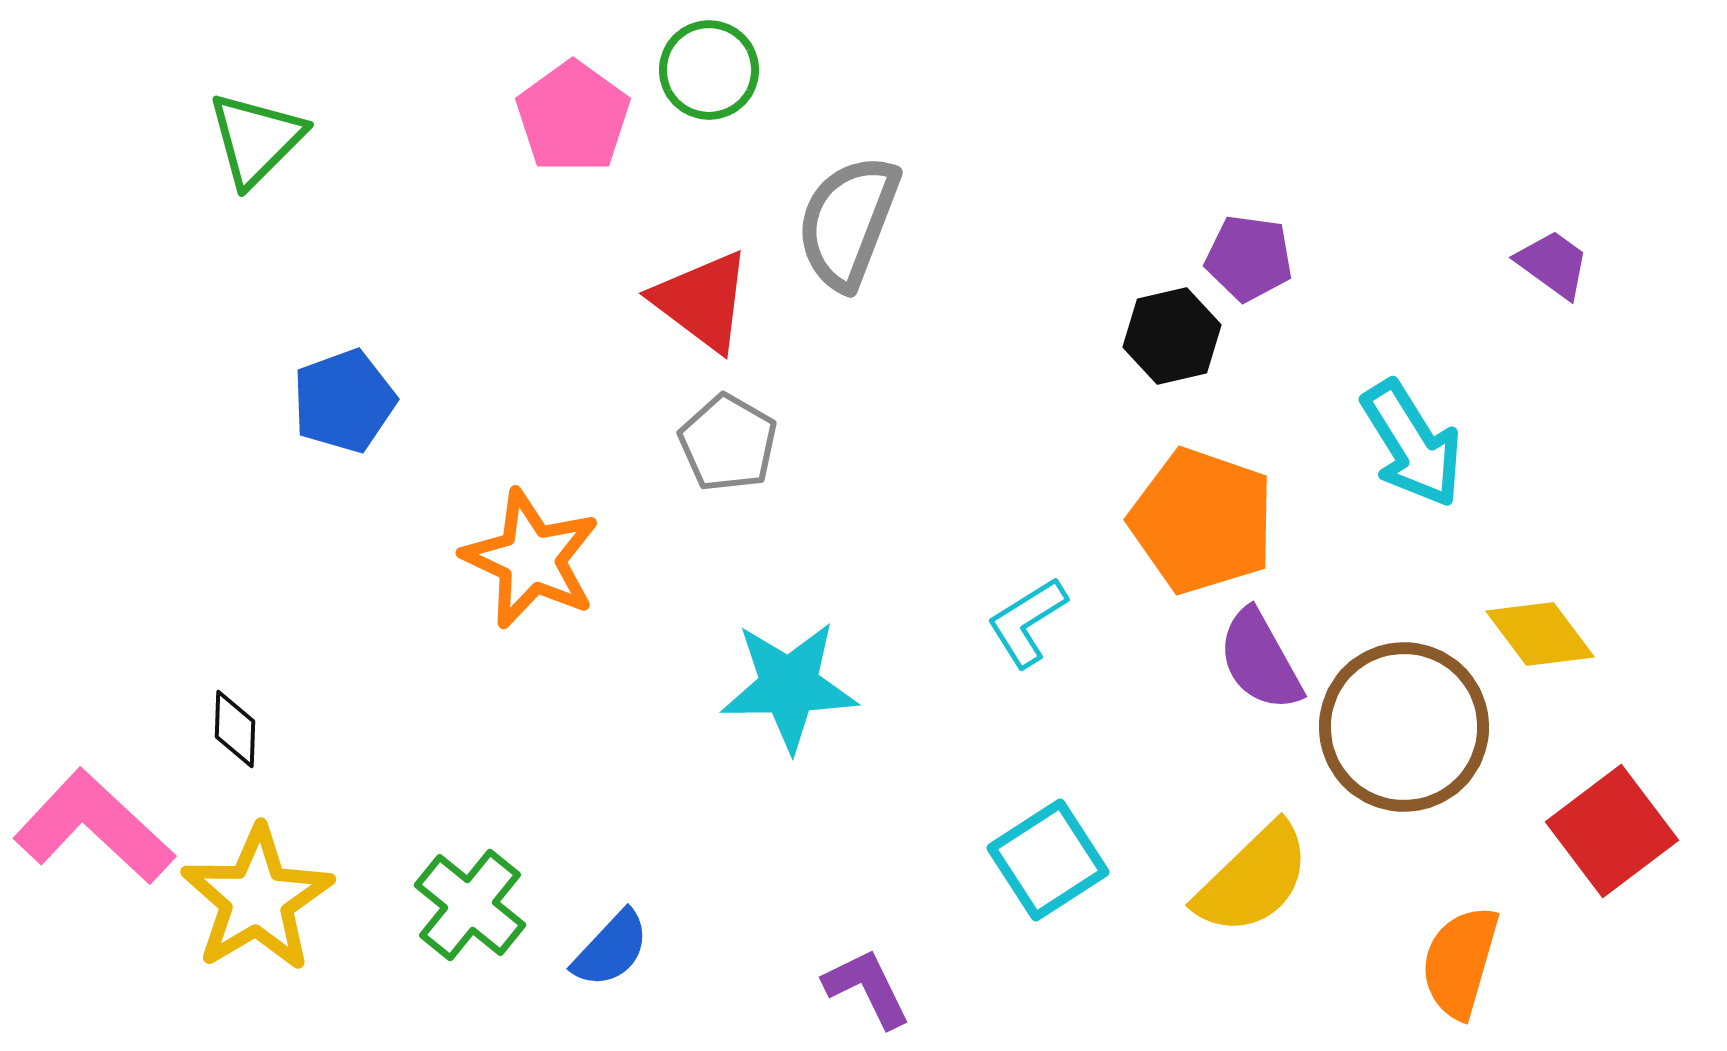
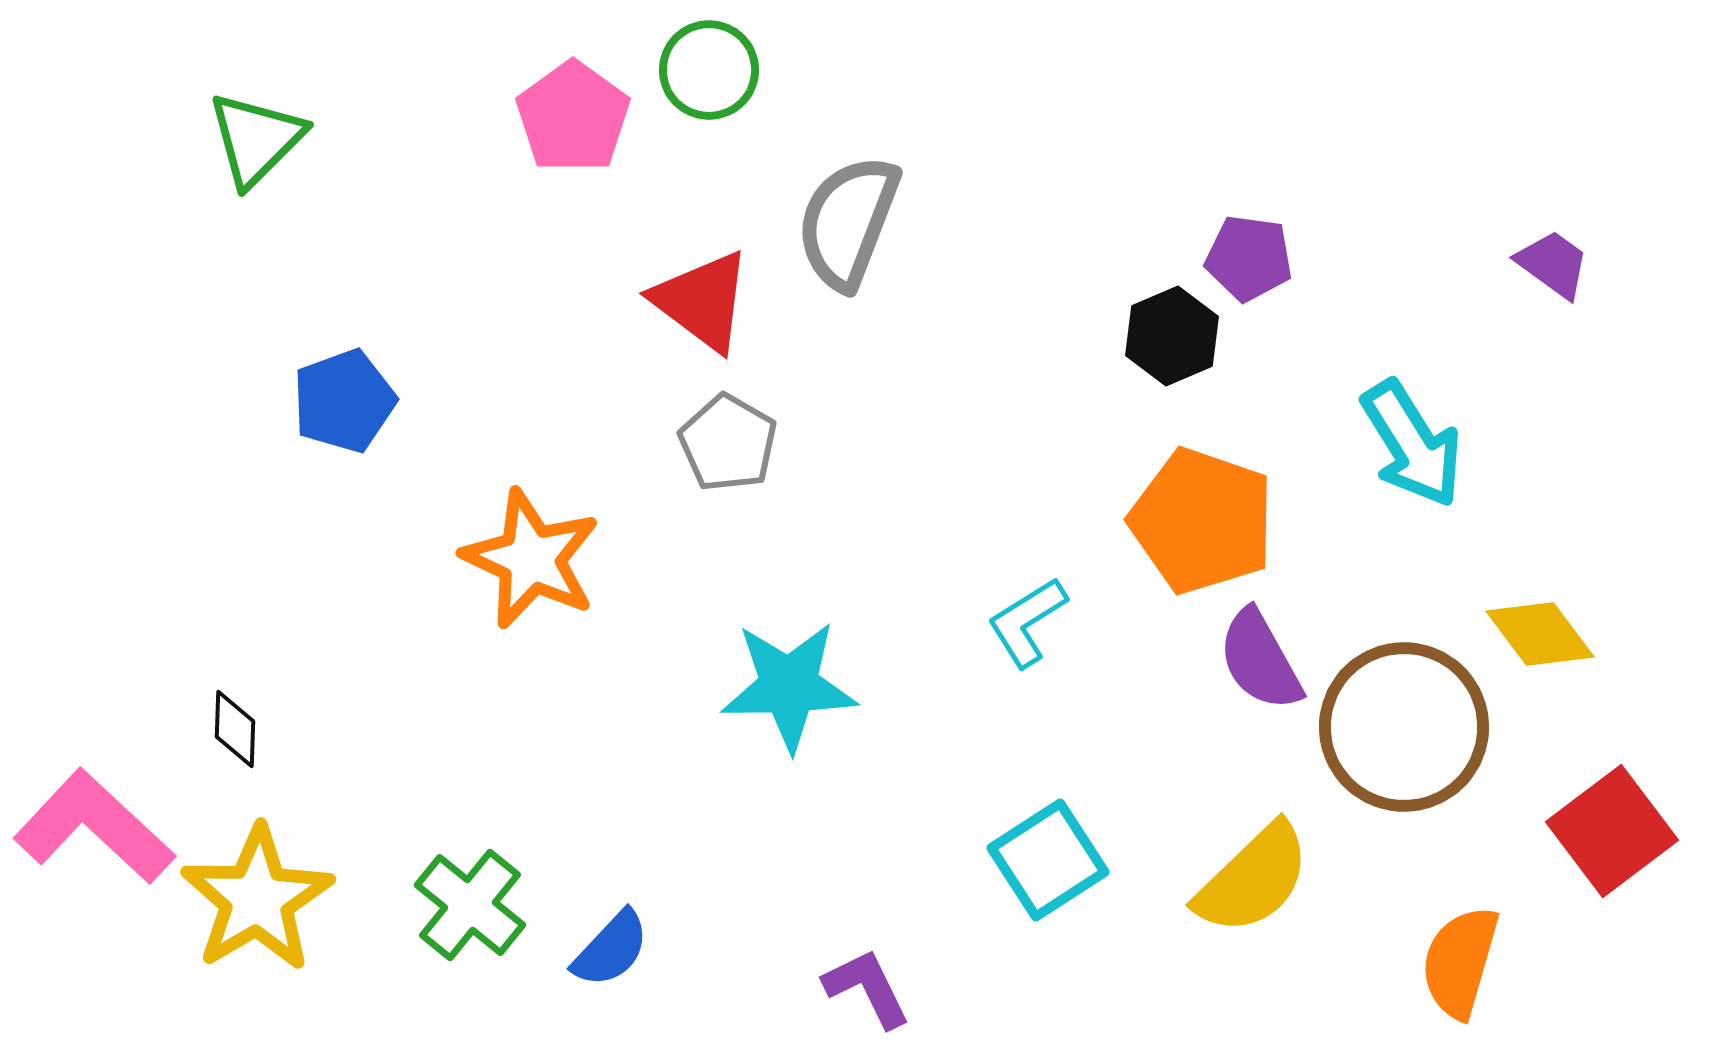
black hexagon: rotated 10 degrees counterclockwise
